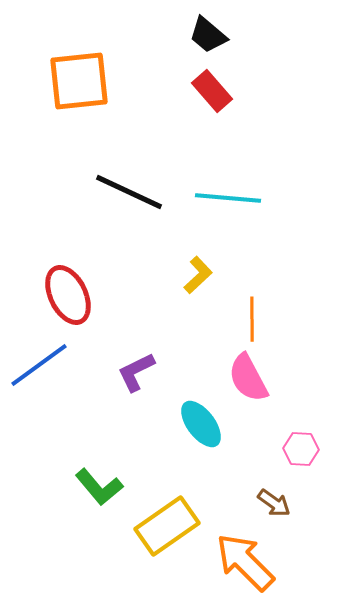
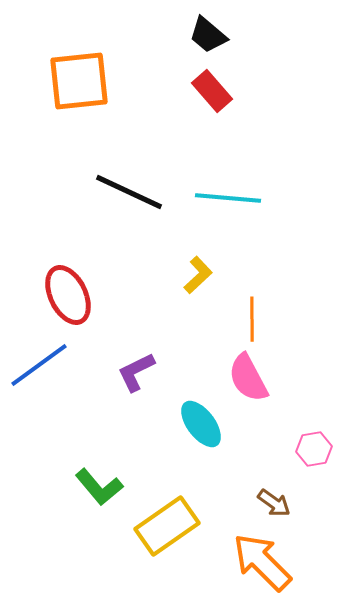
pink hexagon: moved 13 px right; rotated 12 degrees counterclockwise
orange arrow: moved 17 px right
